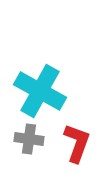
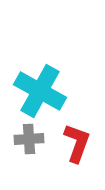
gray cross: rotated 12 degrees counterclockwise
